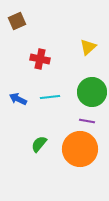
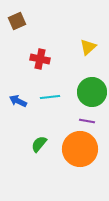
blue arrow: moved 2 px down
